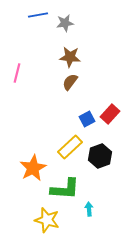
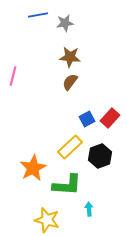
pink line: moved 4 px left, 3 px down
red rectangle: moved 4 px down
green L-shape: moved 2 px right, 4 px up
